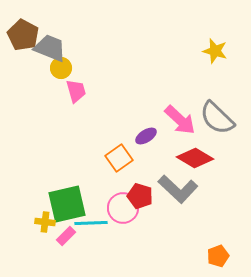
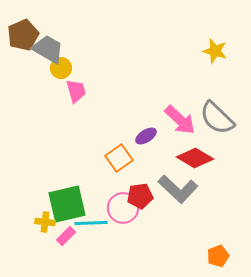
brown pentagon: rotated 20 degrees clockwise
gray trapezoid: moved 2 px left, 1 px down; rotated 8 degrees clockwise
red pentagon: rotated 25 degrees counterclockwise
